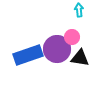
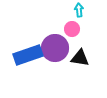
pink circle: moved 8 px up
purple circle: moved 2 px left, 1 px up
